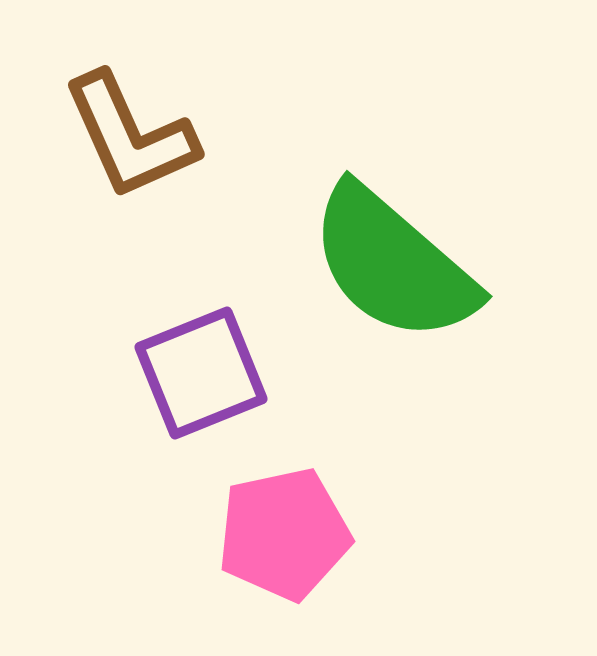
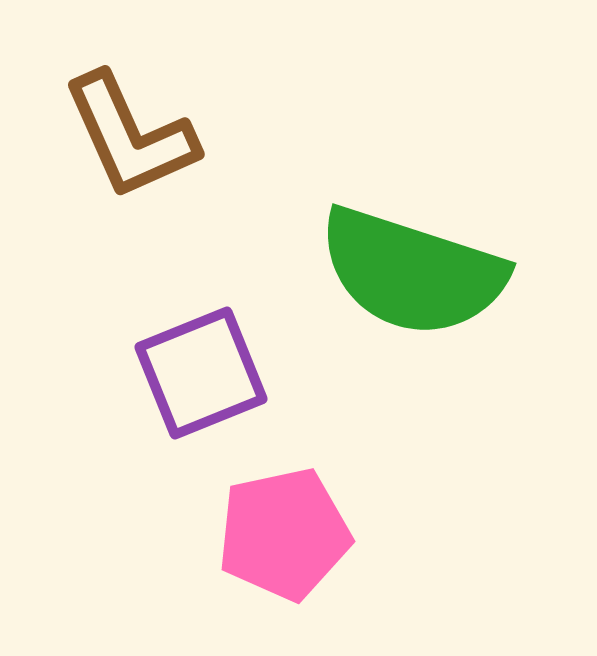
green semicircle: moved 19 px right, 8 px down; rotated 23 degrees counterclockwise
